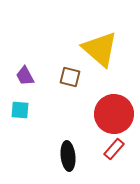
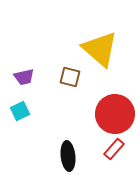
purple trapezoid: moved 1 px left, 1 px down; rotated 75 degrees counterclockwise
cyan square: moved 1 px down; rotated 30 degrees counterclockwise
red circle: moved 1 px right
